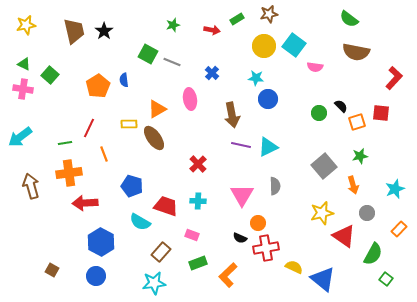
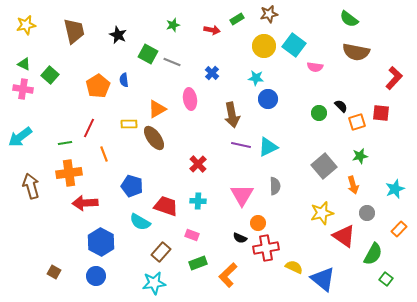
black star at (104, 31): moved 14 px right, 4 px down; rotated 12 degrees counterclockwise
brown square at (52, 270): moved 2 px right, 2 px down
